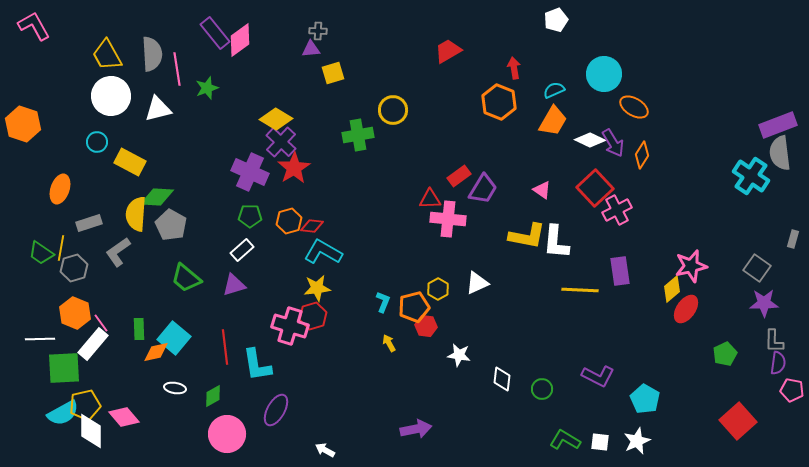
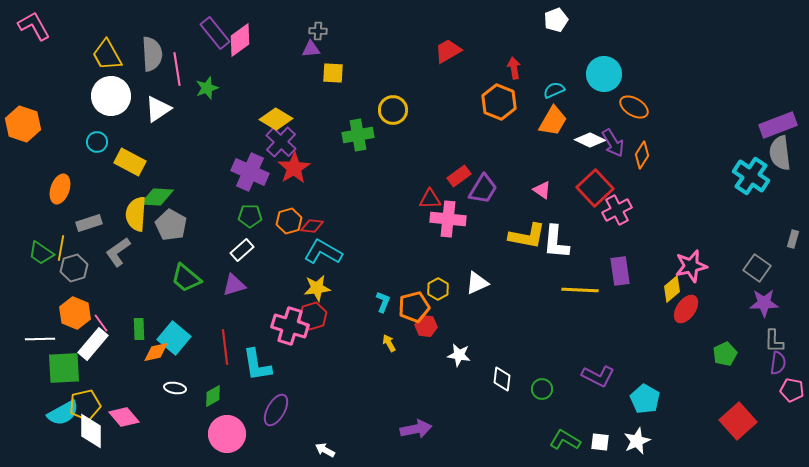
yellow square at (333, 73): rotated 20 degrees clockwise
white triangle at (158, 109): rotated 20 degrees counterclockwise
